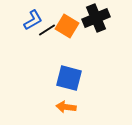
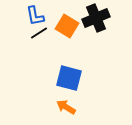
blue L-shape: moved 2 px right, 4 px up; rotated 110 degrees clockwise
black line: moved 8 px left, 3 px down
orange arrow: rotated 24 degrees clockwise
